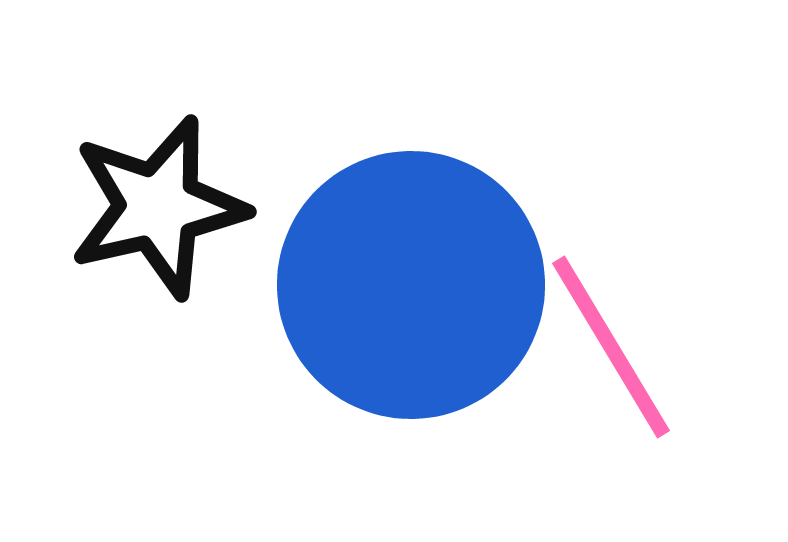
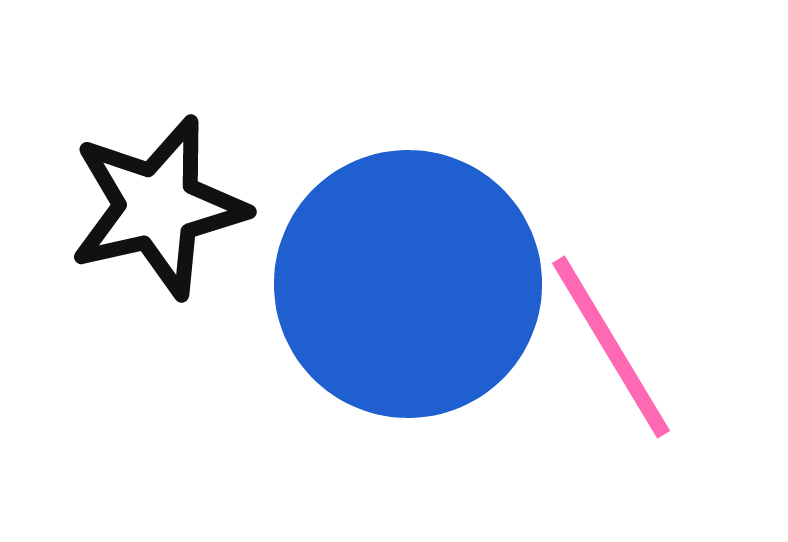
blue circle: moved 3 px left, 1 px up
